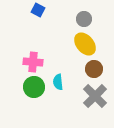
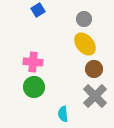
blue square: rotated 32 degrees clockwise
cyan semicircle: moved 5 px right, 32 px down
